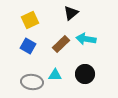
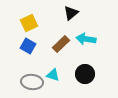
yellow square: moved 1 px left, 3 px down
cyan triangle: moved 2 px left; rotated 16 degrees clockwise
